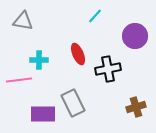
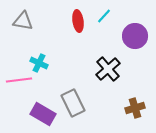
cyan line: moved 9 px right
red ellipse: moved 33 px up; rotated 15 degrees clockwise
cyan cross: moved 3 px down; rotated 24 degrees clockwise
black cross: rotated 30 degrees counterclockwise
brown cross: moved 1 px left, 1 px down
purple rectangle: rotated 30 degrees clockwise
